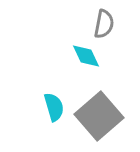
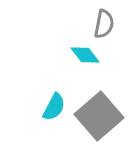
cyan diamond: moved 1 px left, 1 px up; rotated 12 degrees counterclockwise
cyan semicircle: rotated 44 degrees clockwise
